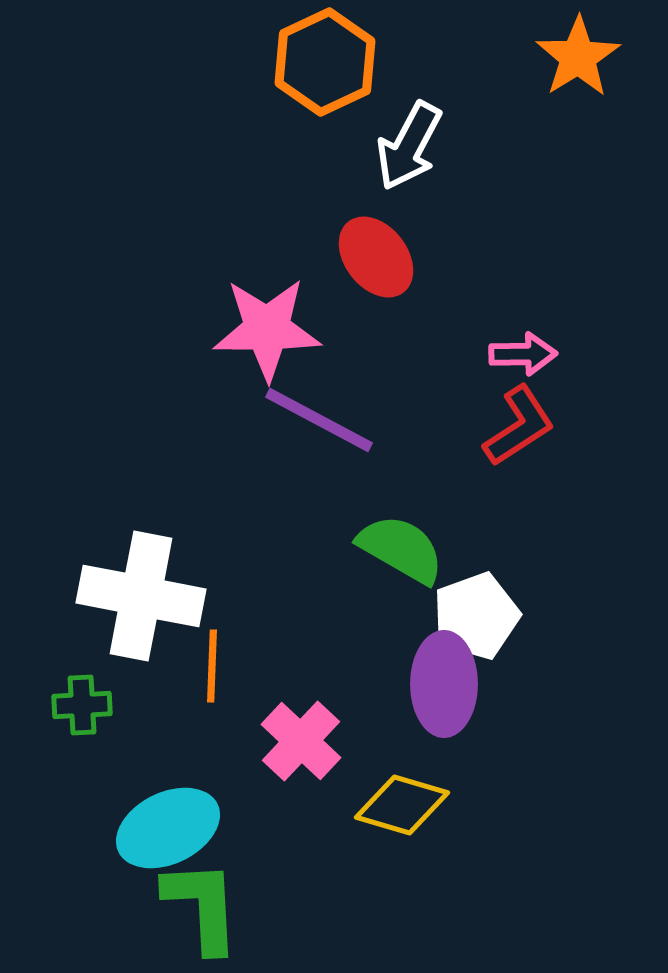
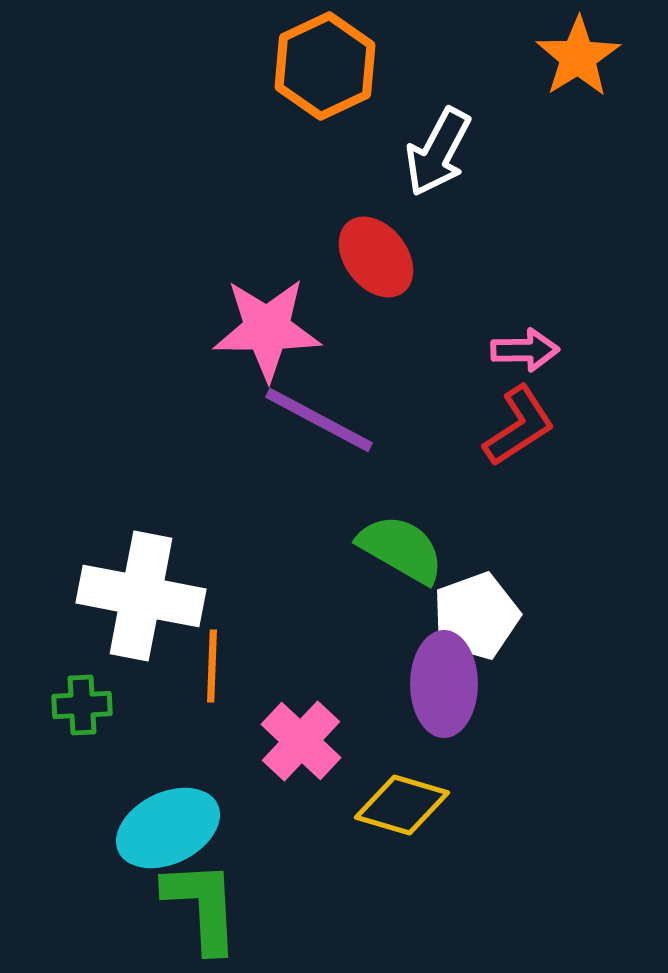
orange hexagon: moved 4 px down
white arrow: moved 29 px right, 6 px down
pink arrow: moved 2 px right, 4 px up
